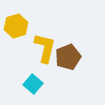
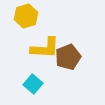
yellow hexagon: moved 10 px right, 10 px up
yellow L-shape: rotated 80 degrees clockwise
